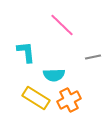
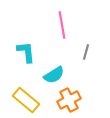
pink line: rotated 36 degrees clockwise
gray line: moved 7 px left, 5 px up; rotated 63 degrees counterclockwise
cyan semicircle: rotated 30 degrees counterclockwise
yellow rectangle: moved 10 px left, 2 px down; rotated 8 degrees clockwise
